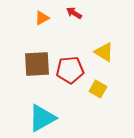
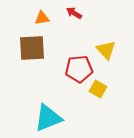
orange triangle: rotated 21 degrees clockwise
yellow triangle: moved 2 px right, 2 px up; rotated 15 degrees clockwise
brown square: moved 5 px left, 16 px up
red pentagon: moved 9 px right, 1 px up
cyan triangle: moved 6 px right; rotated 8 degrees clockwise
